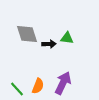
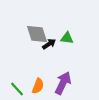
gray diamond: moved 10 px right
black arrow: rotated 32 degrees counterclockwise
